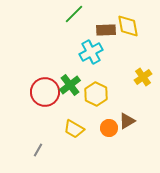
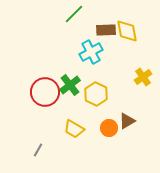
yellow diamond: moved 1 px left, 5 px down
